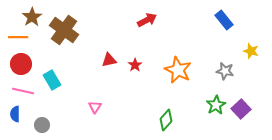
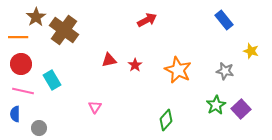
brown star: moved 4 px right
gray circle: moved 3 px left, 3 px down
